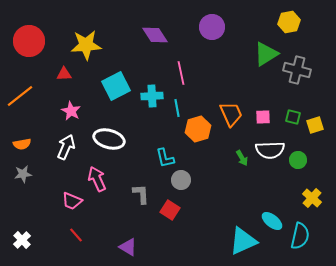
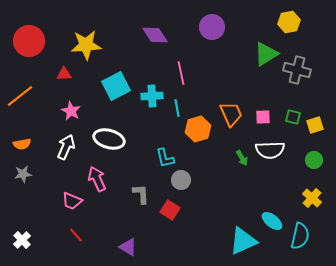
green circle: moved 16 px right
